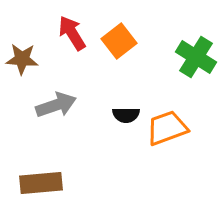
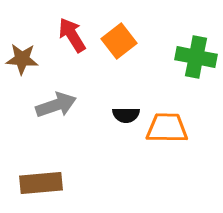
red arrow: moved 2 px down
green cross: rotated 21 degrees counterclockwise
orange trapezoid: rotated 21 degrees clockwise
